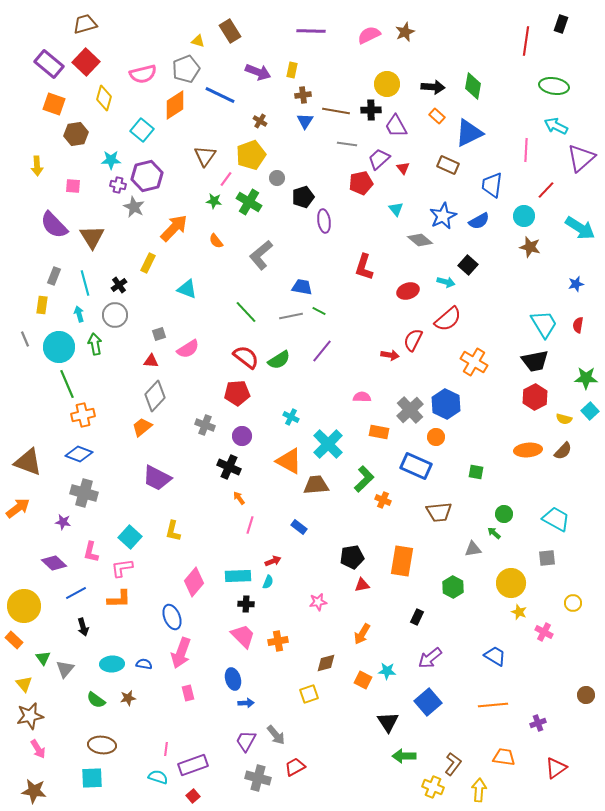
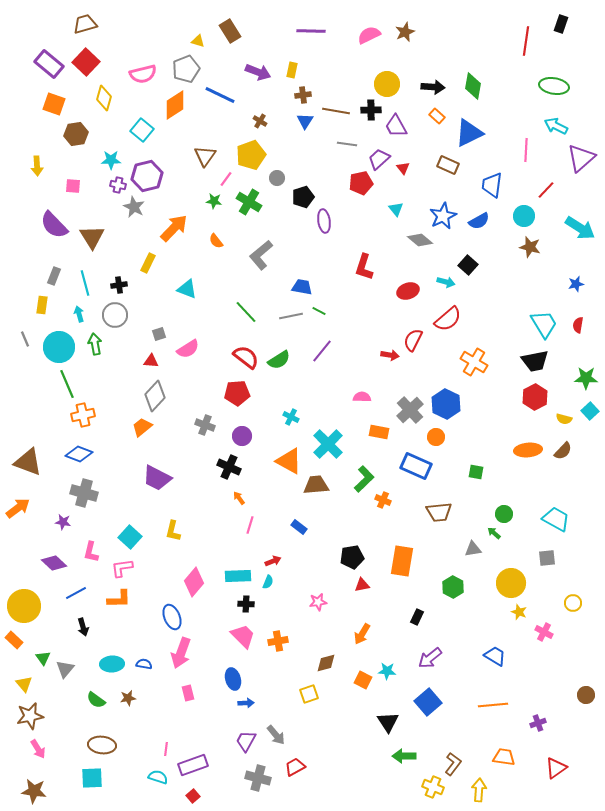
black cross at (119, 285): rotated 28 degrees clockwise
